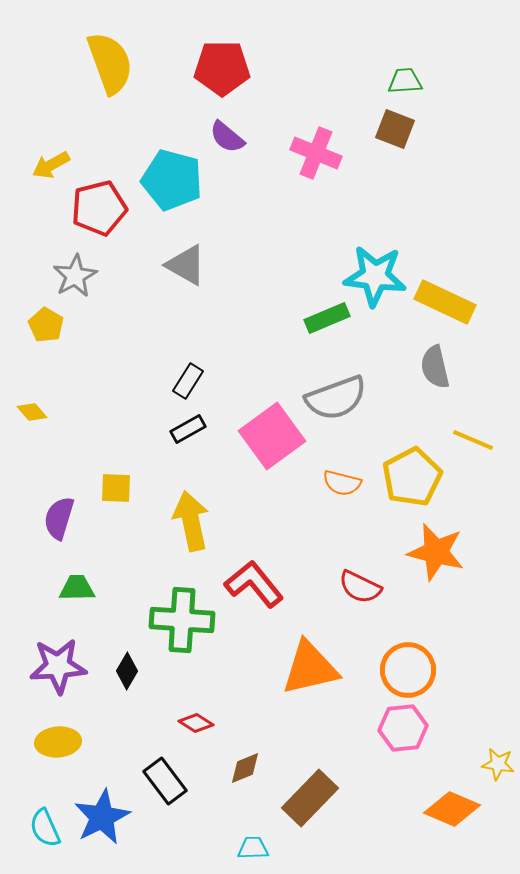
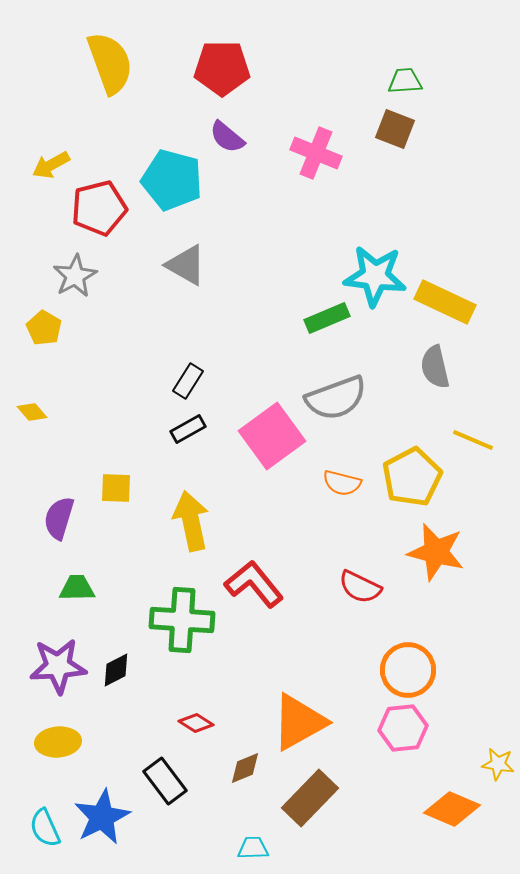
yellow pentagon at (46, 325): moved 2 px left, 3 px down
orange triangle at (310, 668): moved 11 px left, 54 px down; rotated 16 degrees counterclockwise
black diamond at (127, 671): moved 11 px left, 1 px up; rotated 33 degrees clockwise
